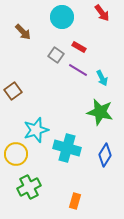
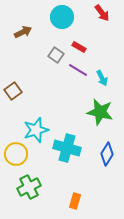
brown arrow: rotated 72 degrees counterclockwise
blue diamond: moved 2 px right, 1 px up
